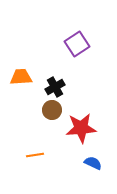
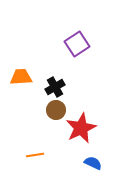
brown circle: moved 4 px right
red star: rotated 20 degrees counterclockwise
